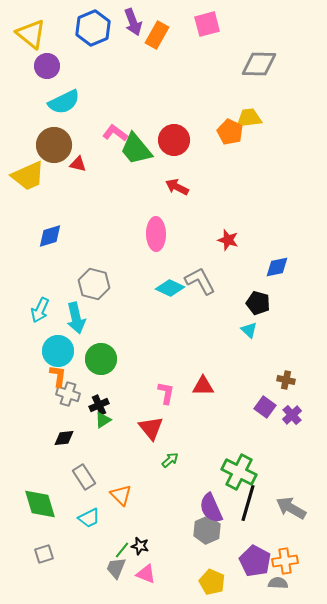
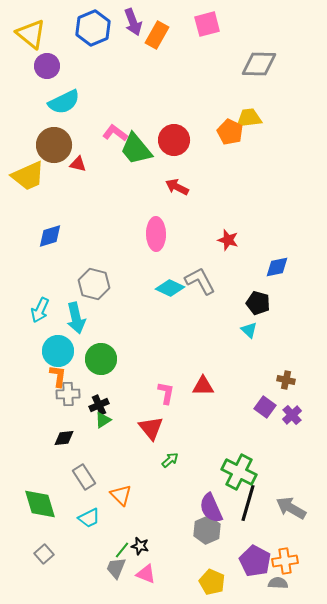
gray cross at (68, 394): rotated 20 degrees counterclockwise
gray square at (44, 554): rotated 24 degrees counterclockwise
